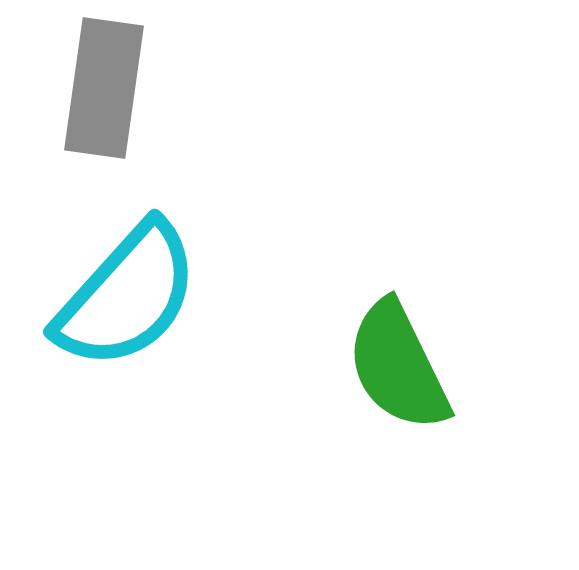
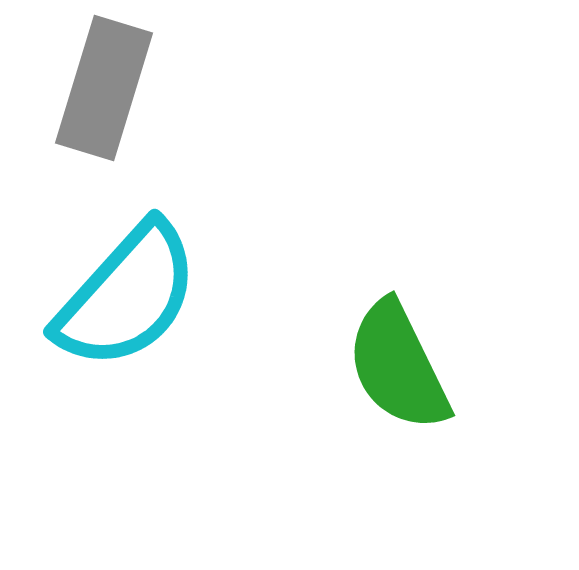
gray rectangle: rotated 9 degrees clockwise
